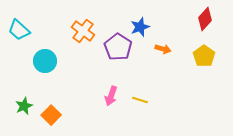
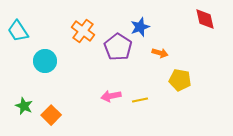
red diamond: rotated 55 degrees counterclockwise
cyan trapezoid: moved 1 px left, 1 px down; rotated 15 degrees clockwise
orange arrow: moved 3 px left, 4 px down
yellow pentagon: moved 24 px left, 24 px down; rotated 25 degrees counterclockwise
pink arrow: rotated 60 degrees clockwise
yellow line: rotated 28 degrees counterclockwise
green star: rotated 24 degrees counterclockwise
